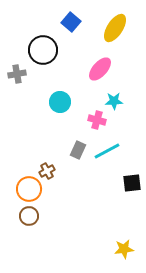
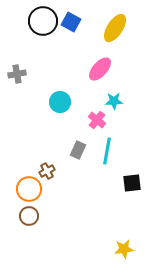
blue square: rotated 12 degrees counterclockwise
black circle: moved 29 px up
pink cross: rotated 24 degrees clockwise
cyan line: rotated 52 degrees counterclockwise
